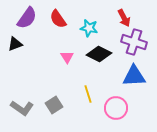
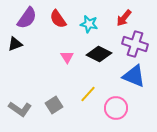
red arrow: rotated 66 degrees clockwise
cyan star: moved 4 px up
purple cross: moved 1 px right, 2 px down
blue triangle: rotated 25 degrees clockwise
yellow line: rotated 60 degrees clockwise
gray L-shape: moved 2 px left, 1 px down
